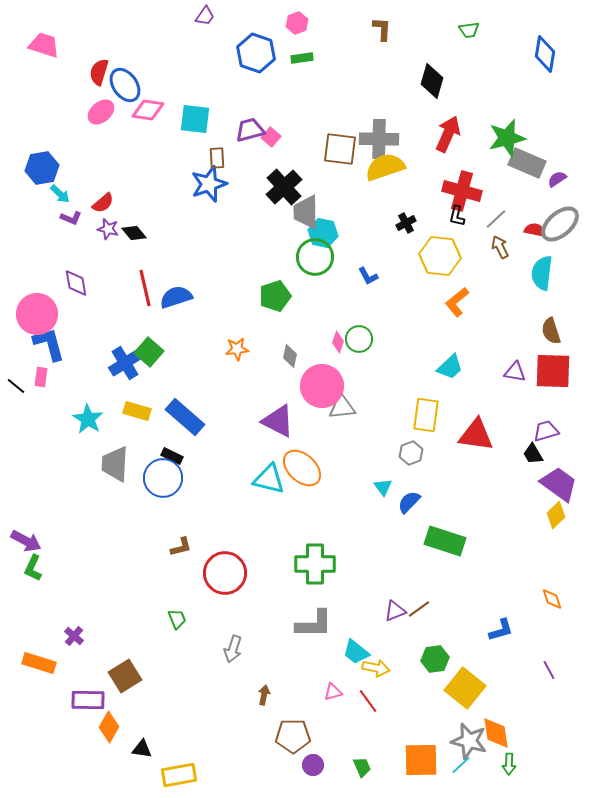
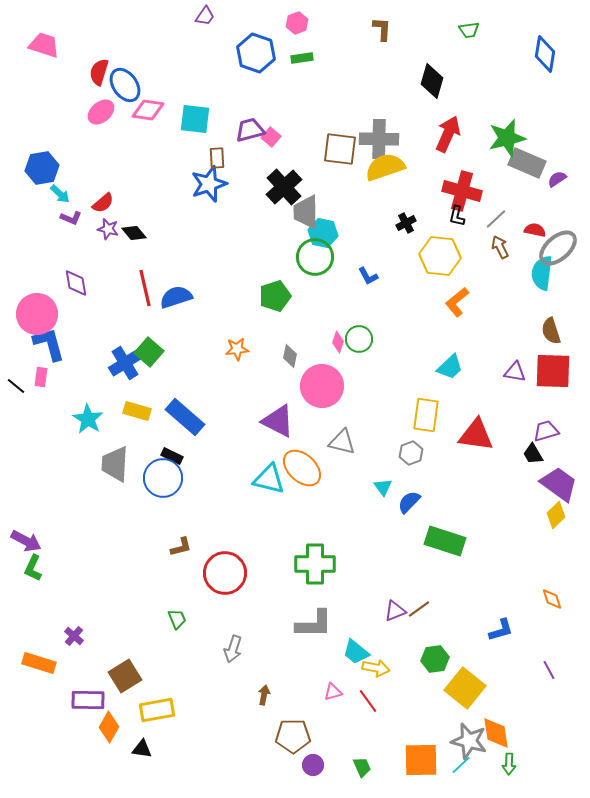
gray ellipse at (560, 224): moved 2 px left, 24 px down
gray triangle at (342, 407): moved 35 px down; rotated 20 degrees clockwise
yellow rectangle at (179, 775): moved 22 px left, 65 px up
